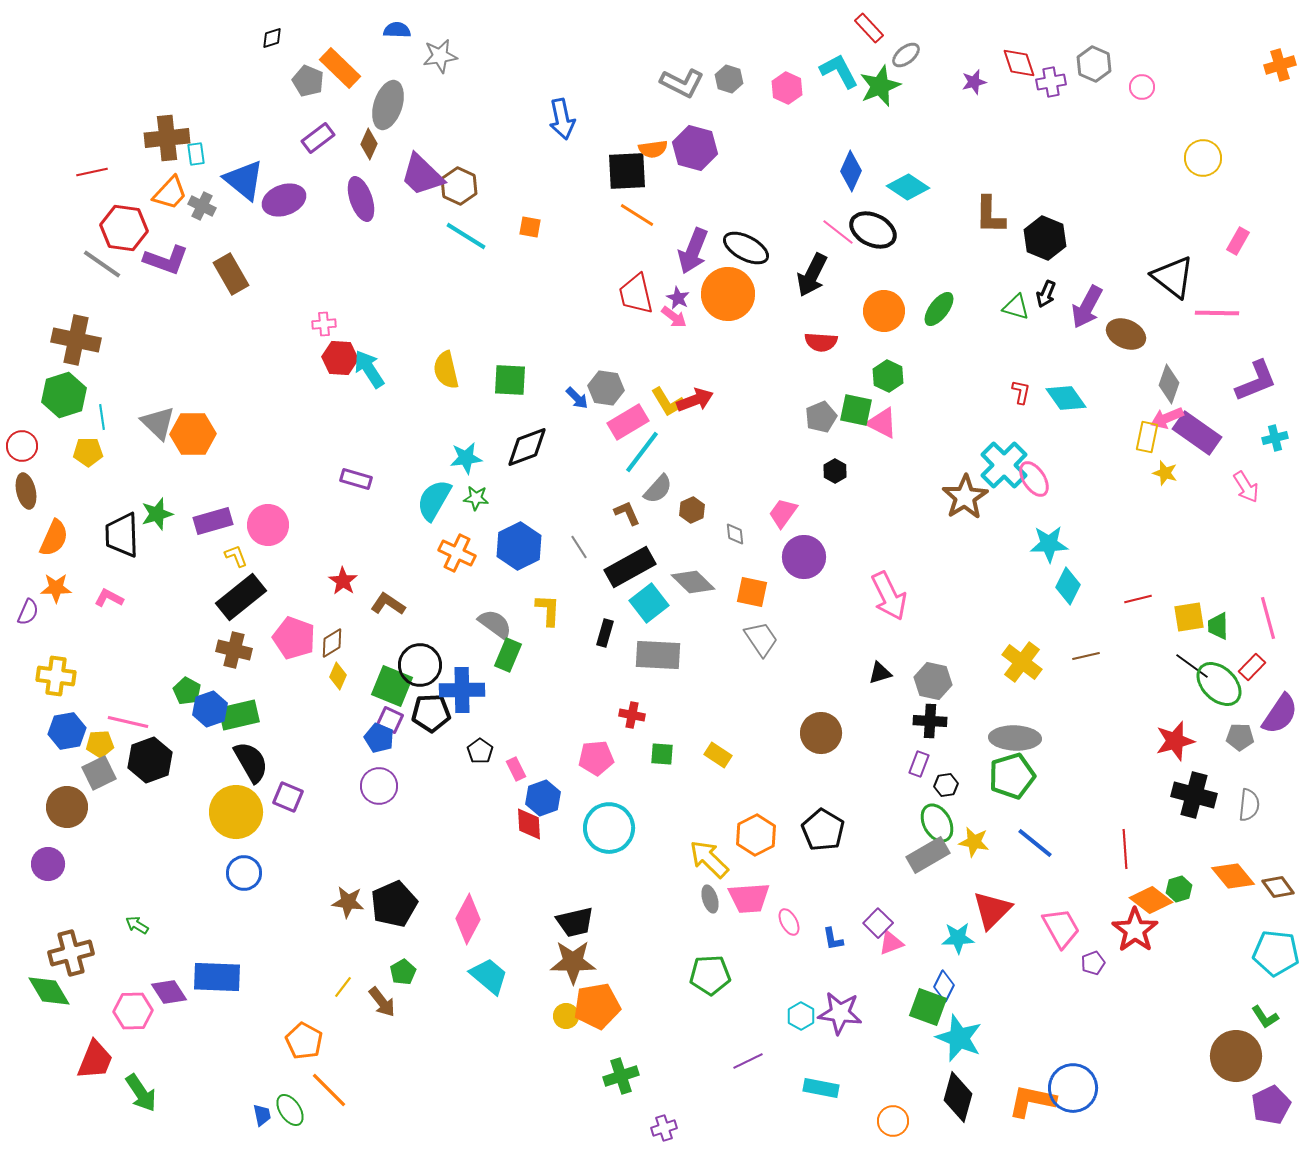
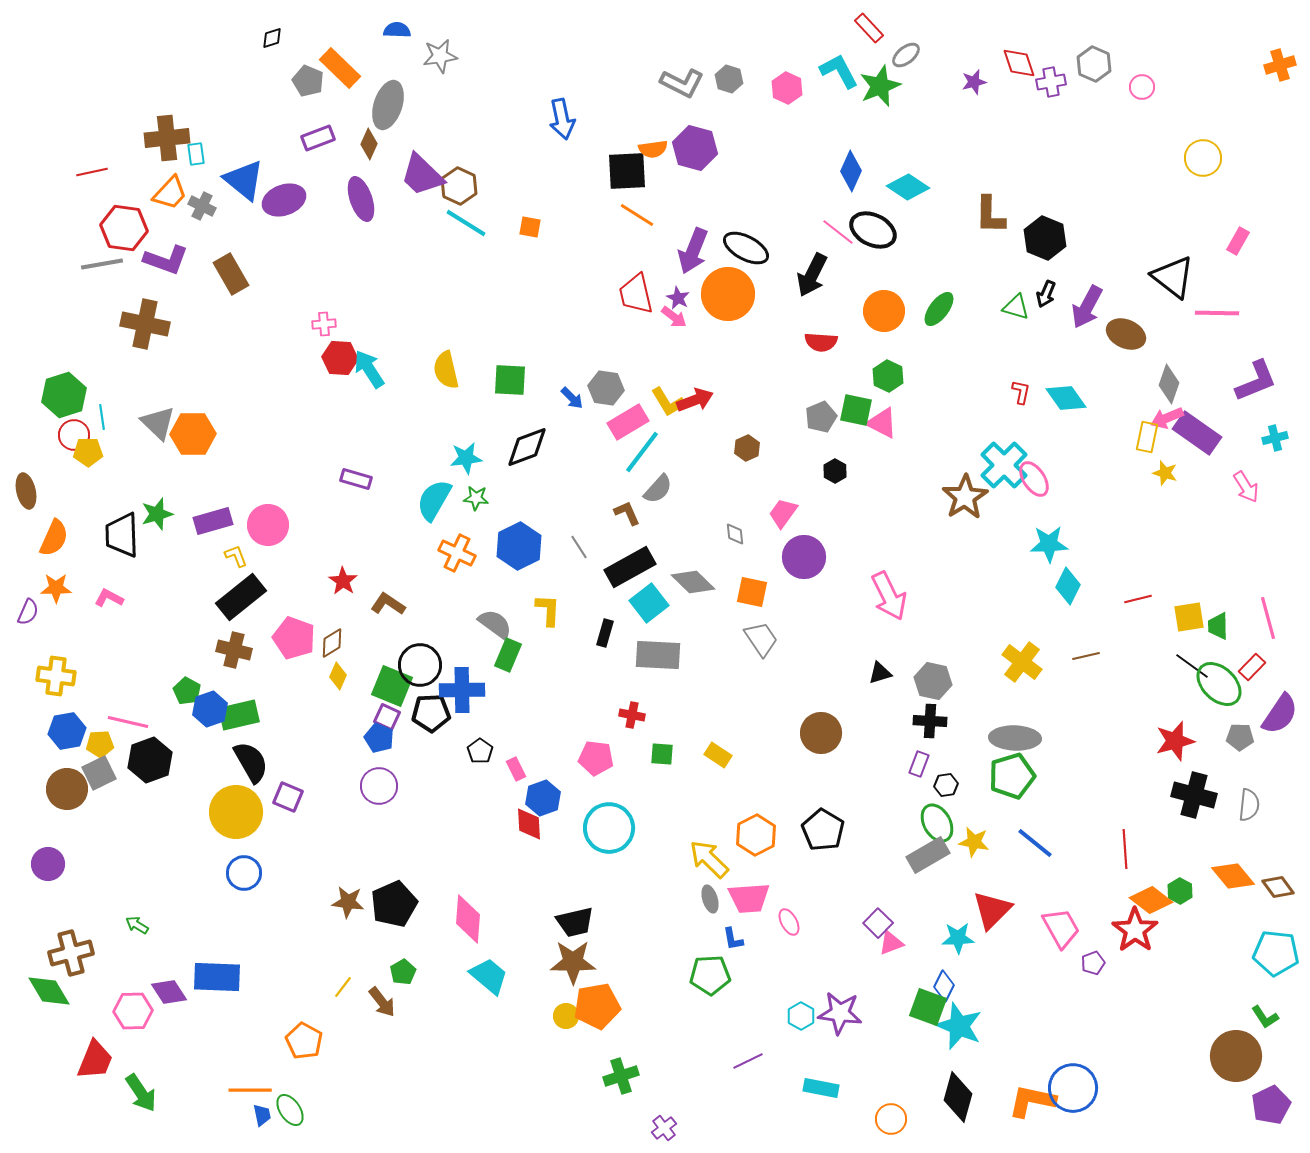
purple rectangle at (318, 138): rotated 16 degrees clockwise
cyan line at (466, 236): moved 13 px up
gray line at (102, 264): rotated 45 degrees counterclockwise
brown cross at (76, 340): moved 69 px right, 16 px up
blue arrow at (577, 398): moved 5 px left
red circle at (22, 446): moved 52 px right, 11 px up
brown hexagon at (692, 510): moved 55 px right, 62 px up
purple square at (390, 720): moved 3 px left, 3 px up
pink pentagon at (596, 758): rotated 12 degrees clockwise
brown circle at (67, 807): moved 18 px up
green hexagon at (1179, 889): moved 1 px right, 2 px down; rotated 15 degrees counterclockwise
pink diamond at (468, 919): rotated 24 degrees counterclockwise
blue L-shape at (833, 939): moved 100 px left
cyan star at (959, 1038): moved 12 px up
orange line at (329, 1090): moved 79 px left; rotated 45 degrees counterclockwise
orange circle at (893, 1121): moved 2 px left, 2 px up
purple cross at (664, 1128): rotated 20 degrees counterclockwise
